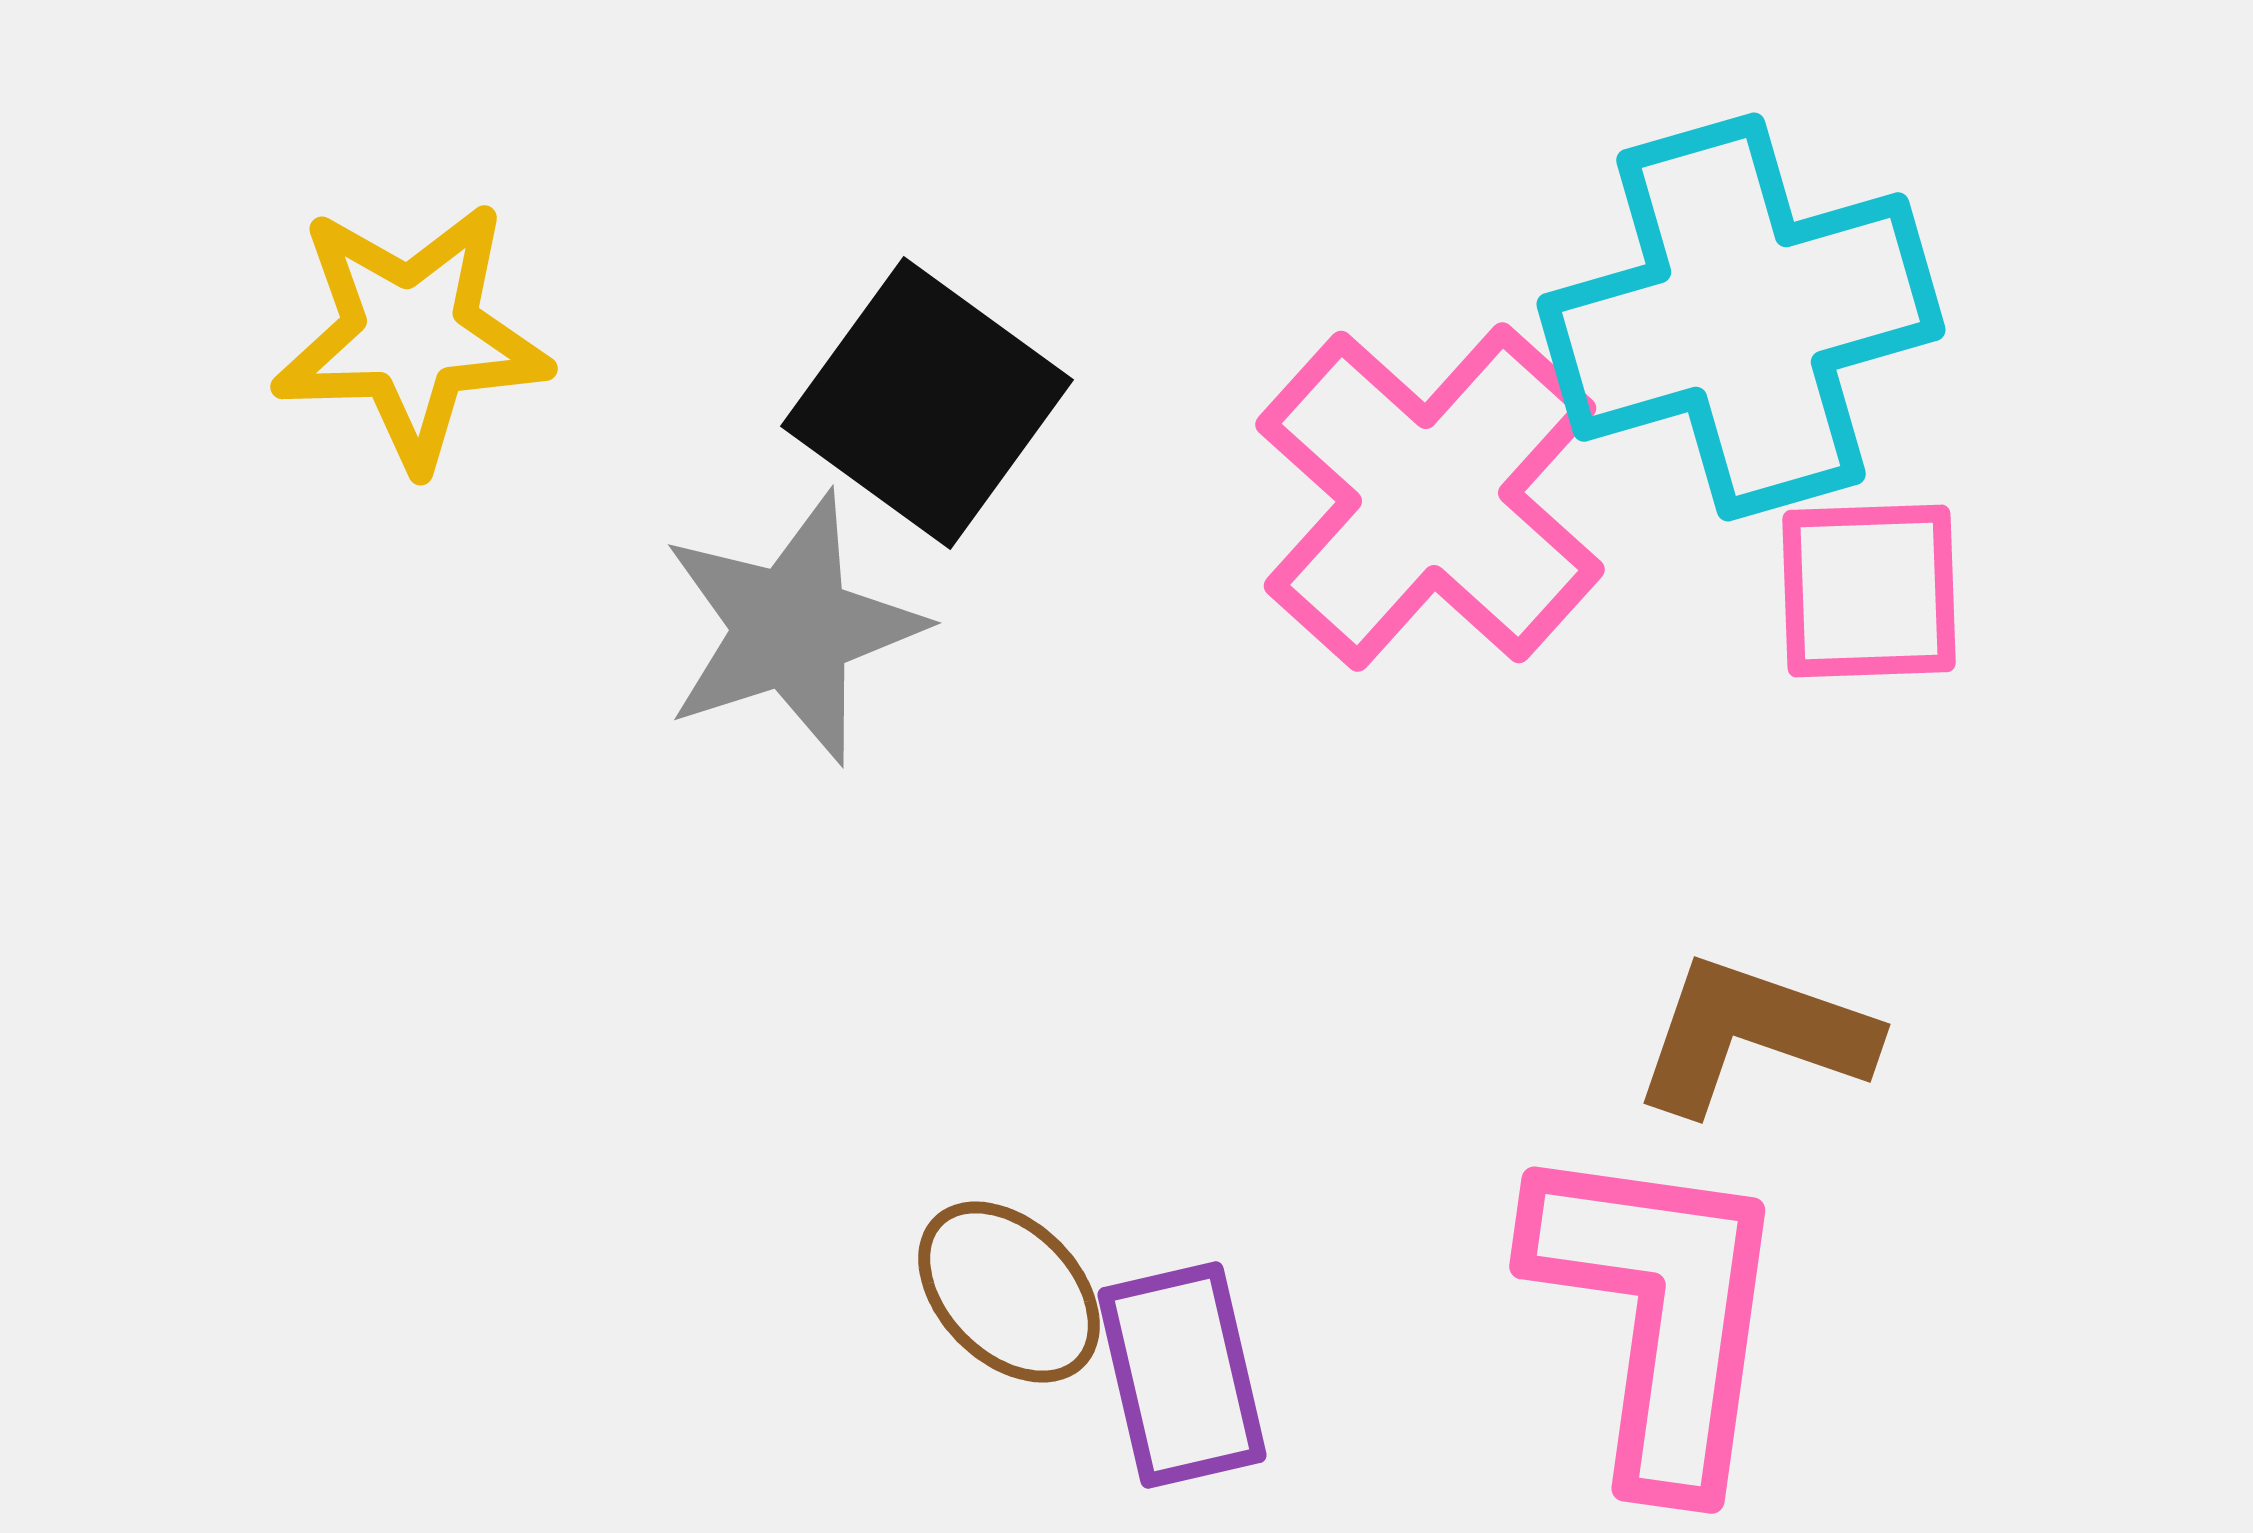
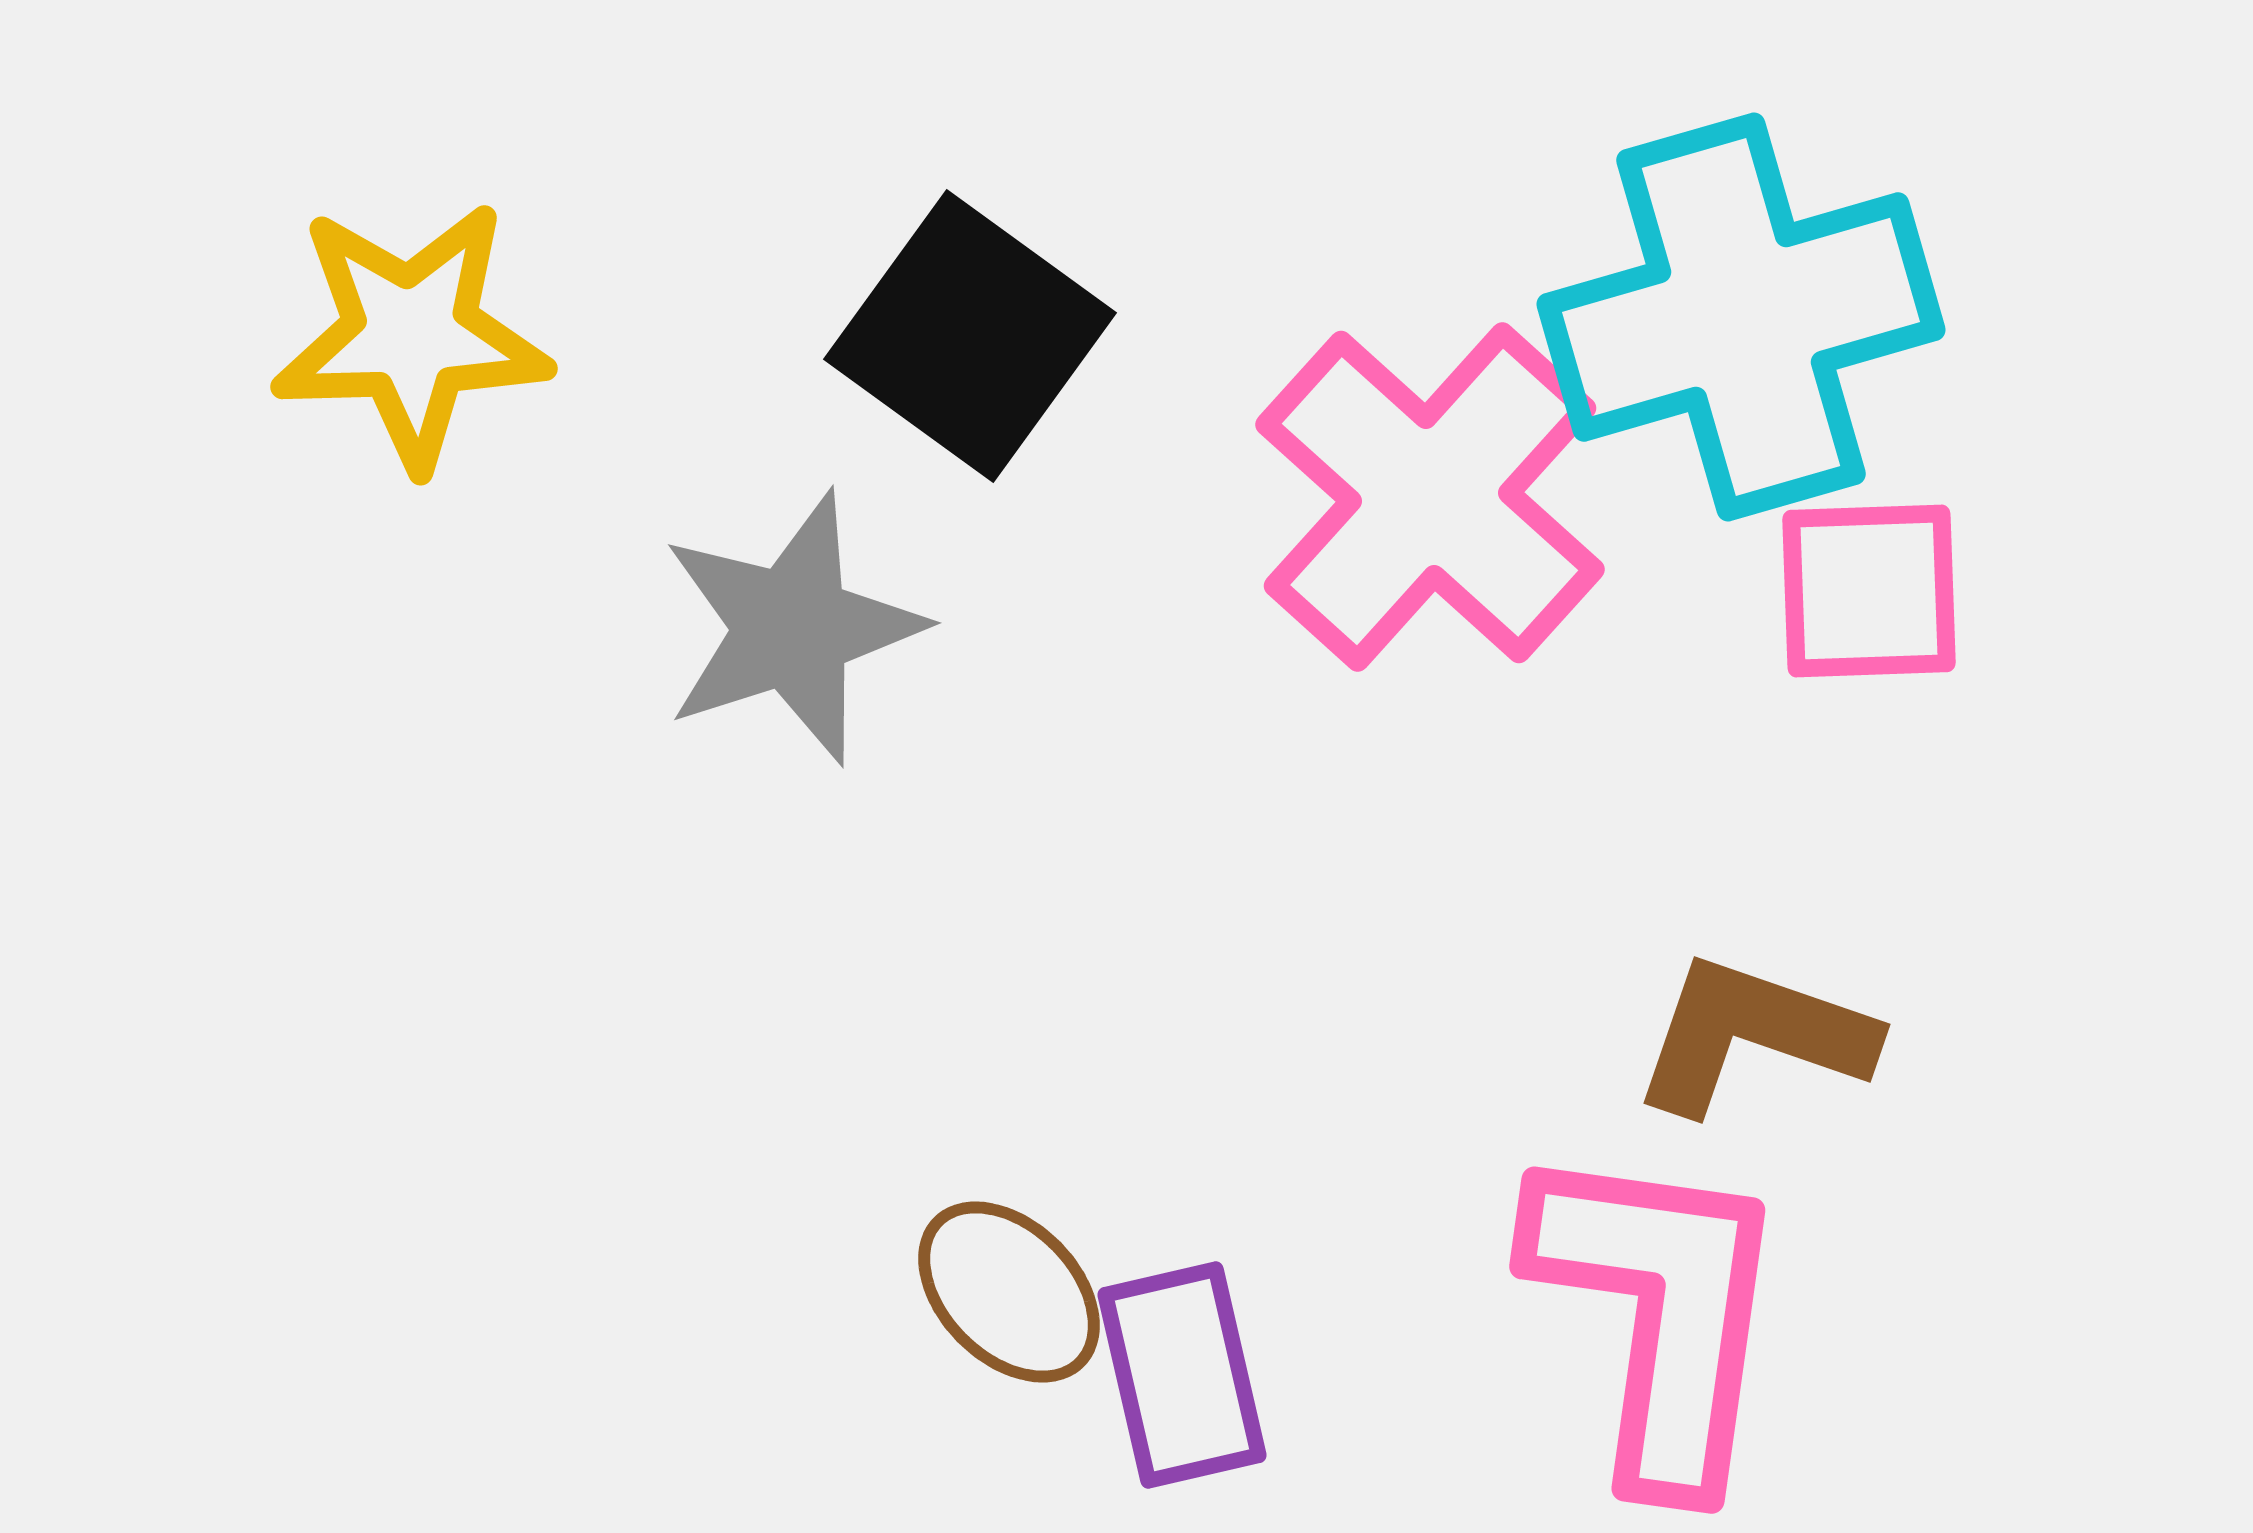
black square: moved 43 px right, 67 px up
